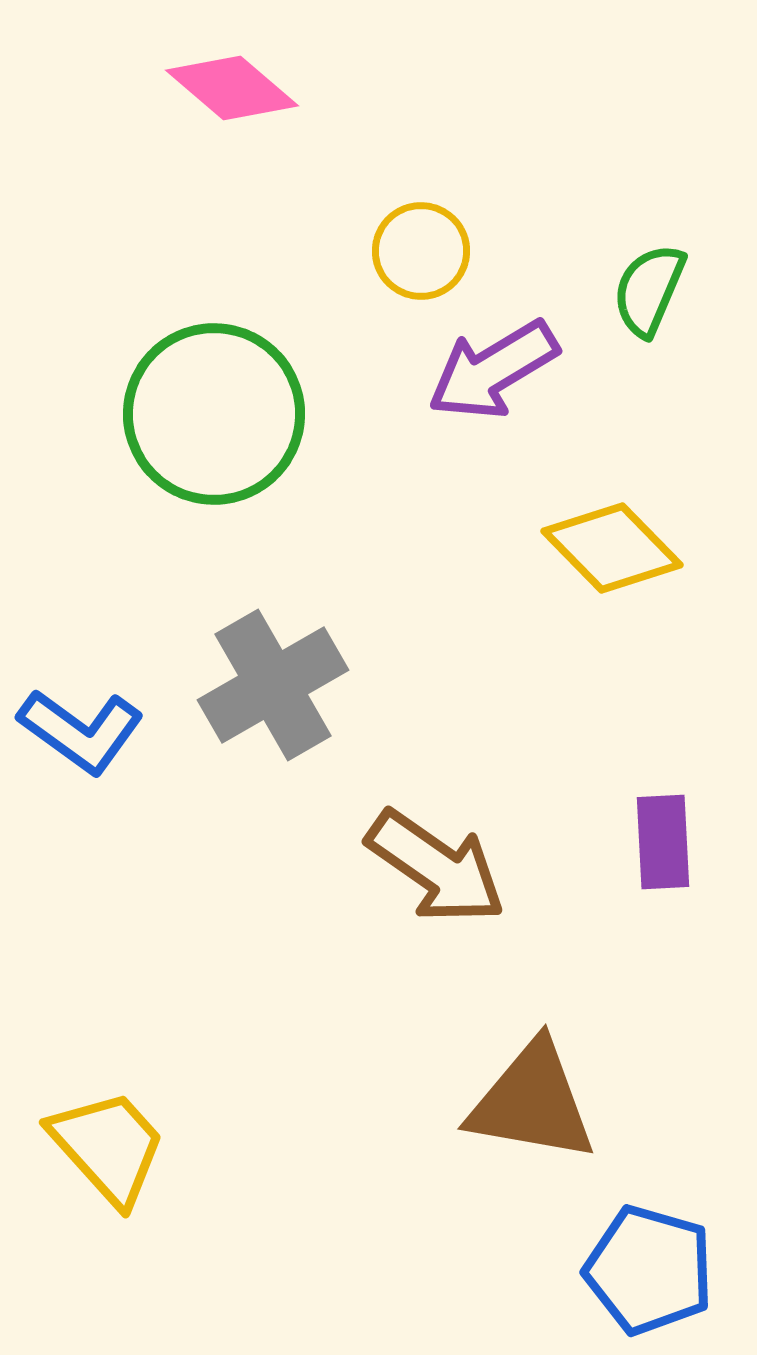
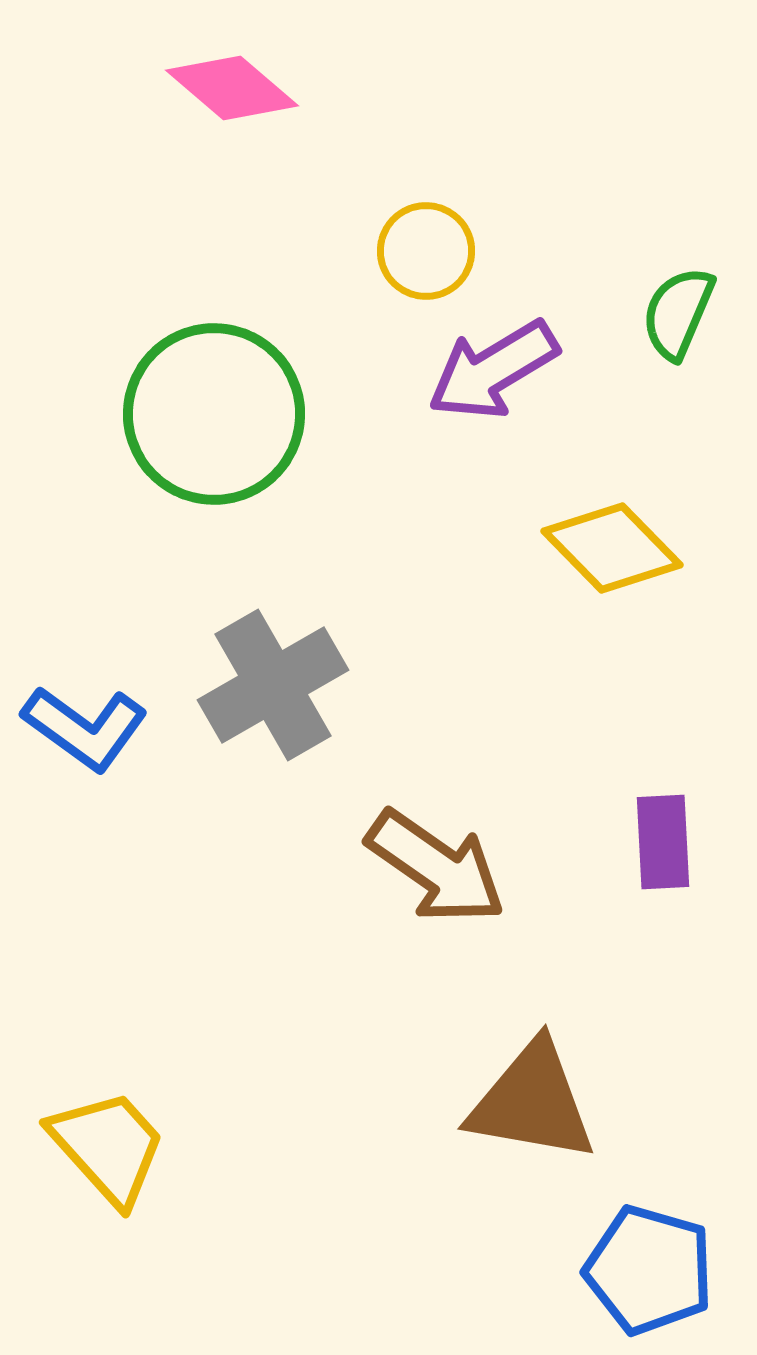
yellow circle: moved 5 px right
green semicircle: moved 29 px right, 23 px down
blue L-shape: moved 4 px right, 3 px up
